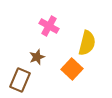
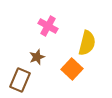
pink cross: moved 1 px left
